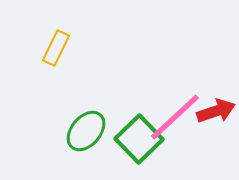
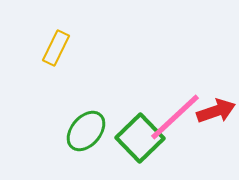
green square: moved 1 px right, 1 px up
